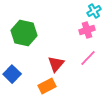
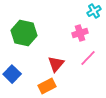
pink cross: moved 7 px left, 3 px down
